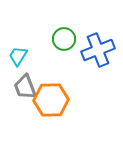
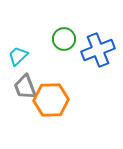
cyan trapezoid: rotated 15 degrees clockwise
